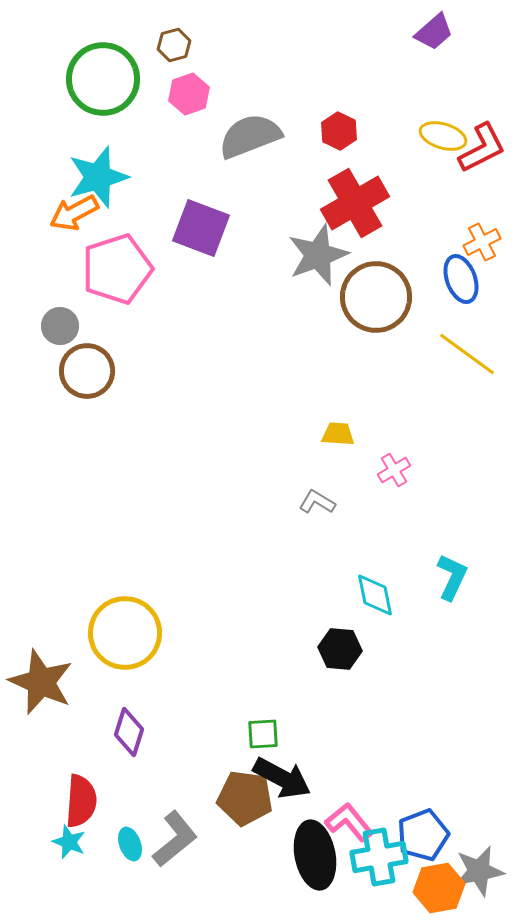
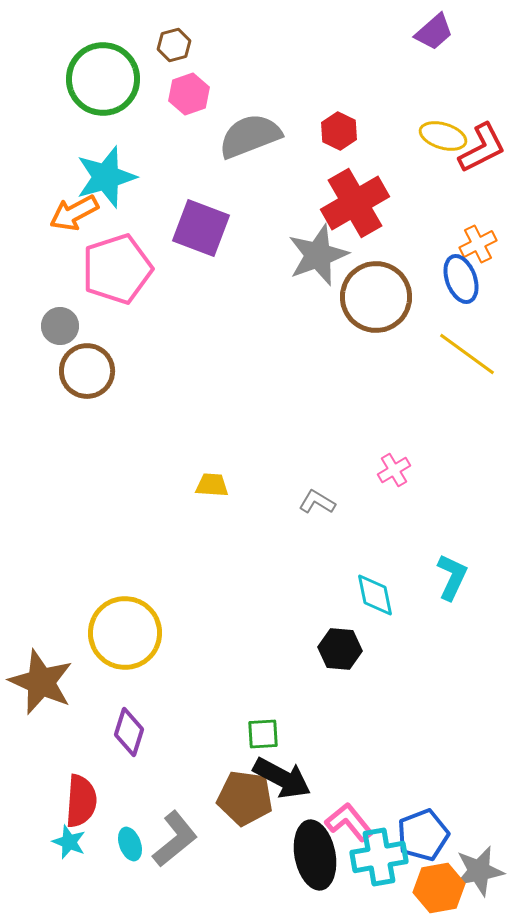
cyan star at (98, 177): moved 8 px right
orange cross at (482, 242): moved 4 px left, 2 px down
yellow trapezoid at (338, 434): moved 126 px left, 51 px down
